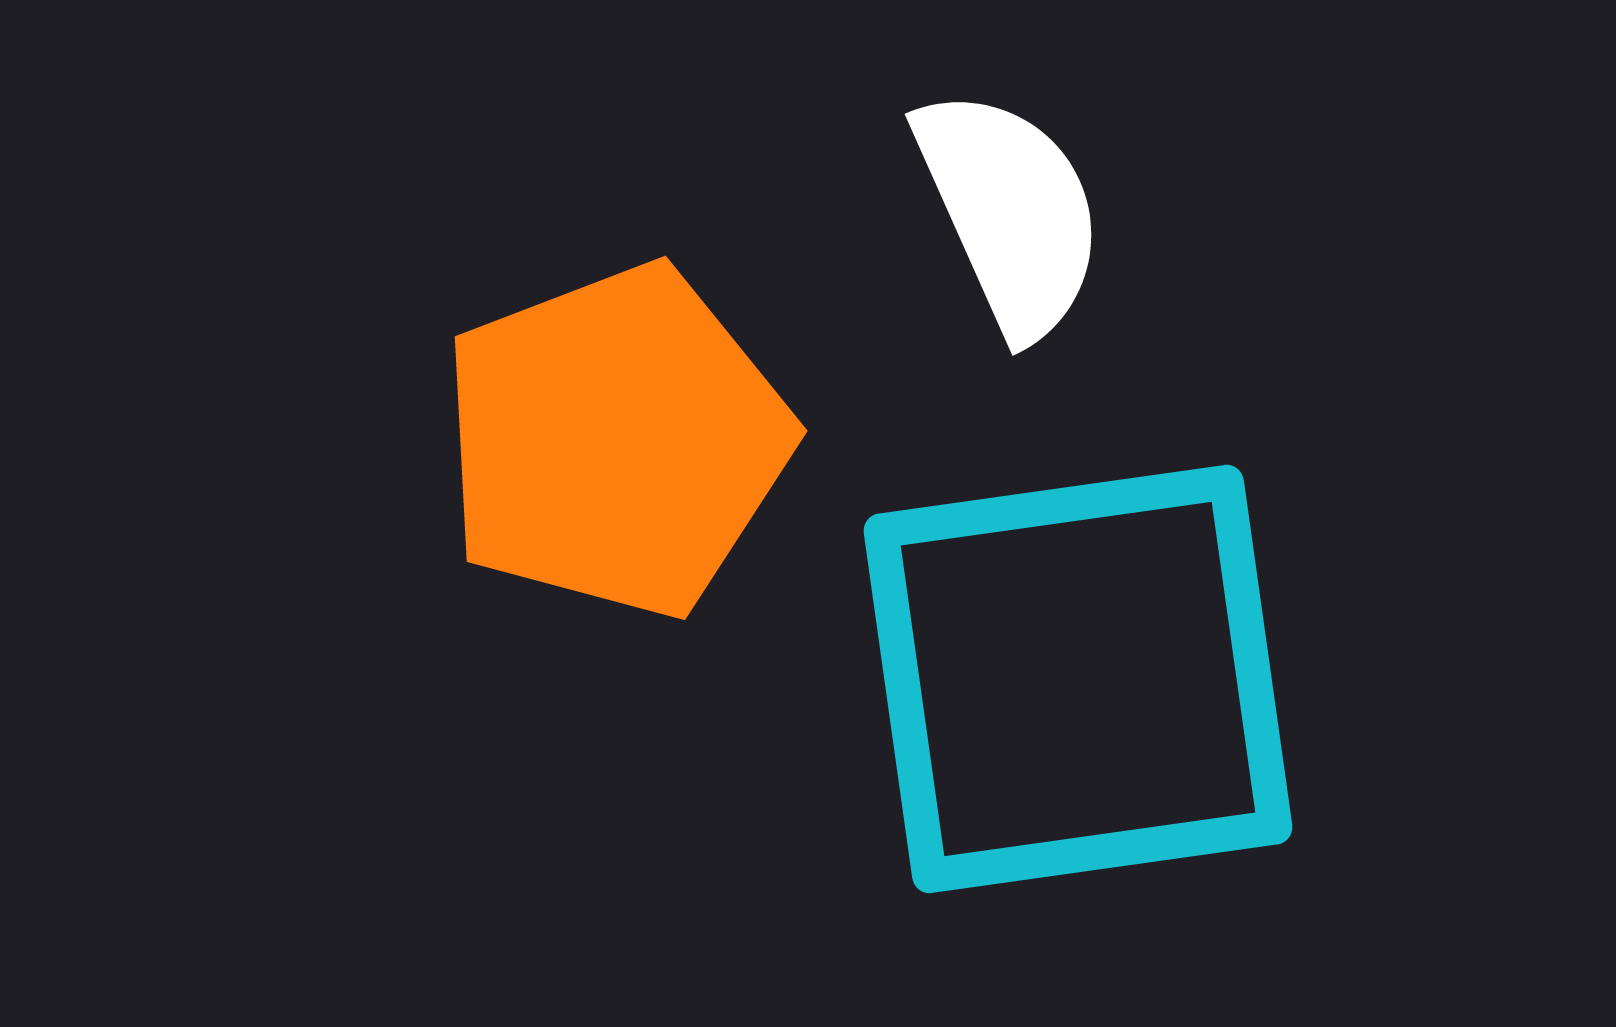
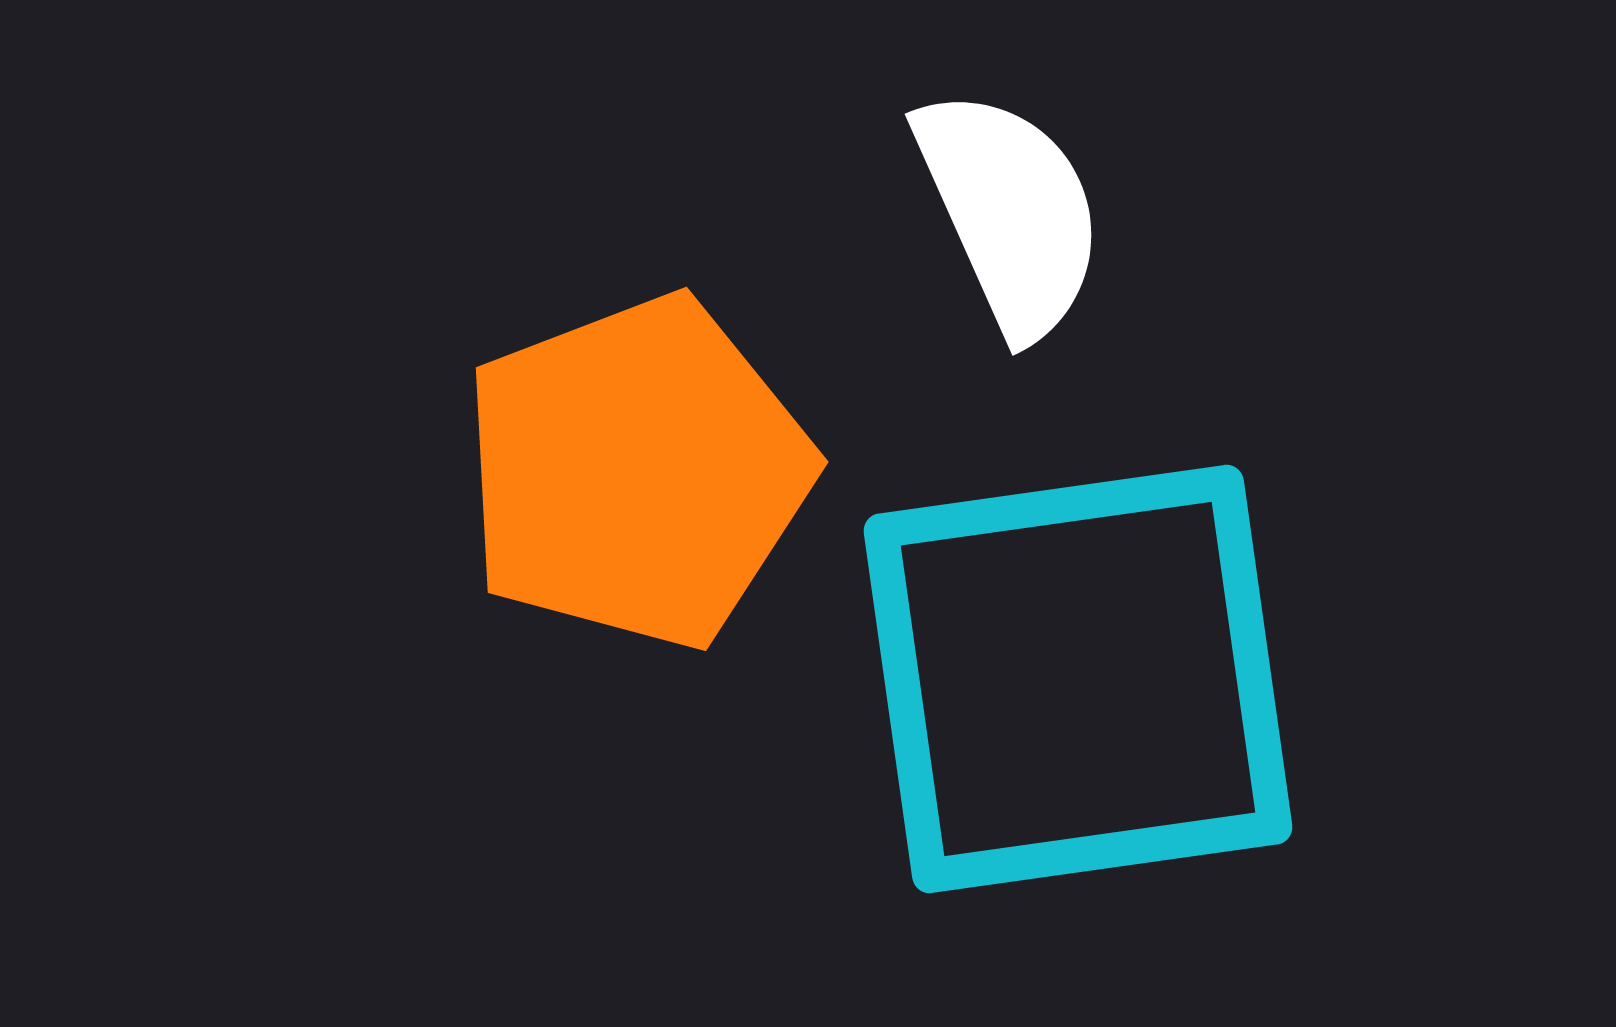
orange pentagon: moved 21 px right, 31 px down
